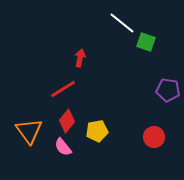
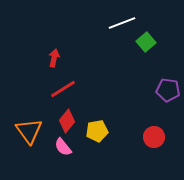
white line: rotated 60 degrees counterclockwise
green square: rotated 30 degrees clockwise
red arrow: moved 26 px left
